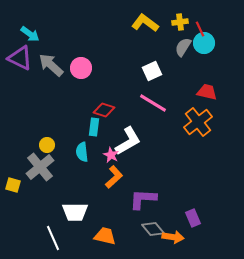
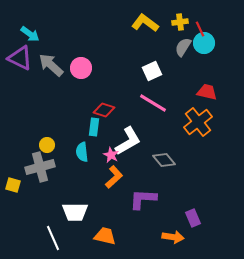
gray cross: rotated 24 degrees clockwise
gray diamond: moved 11 px right, 69 px up
